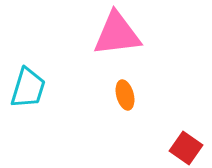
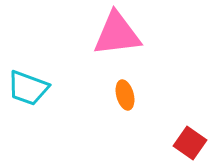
cyan trapezoid: rotated 93 degrees clockwise
red square: moved 4 px right, 5 px up
